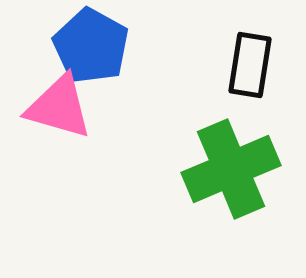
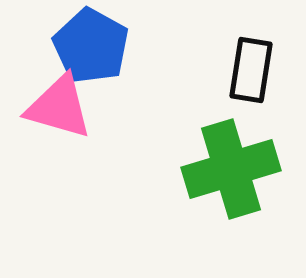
black rectangle: moved 1 px right, 5 px down
green cross: rotated 6 degrees clockwise
